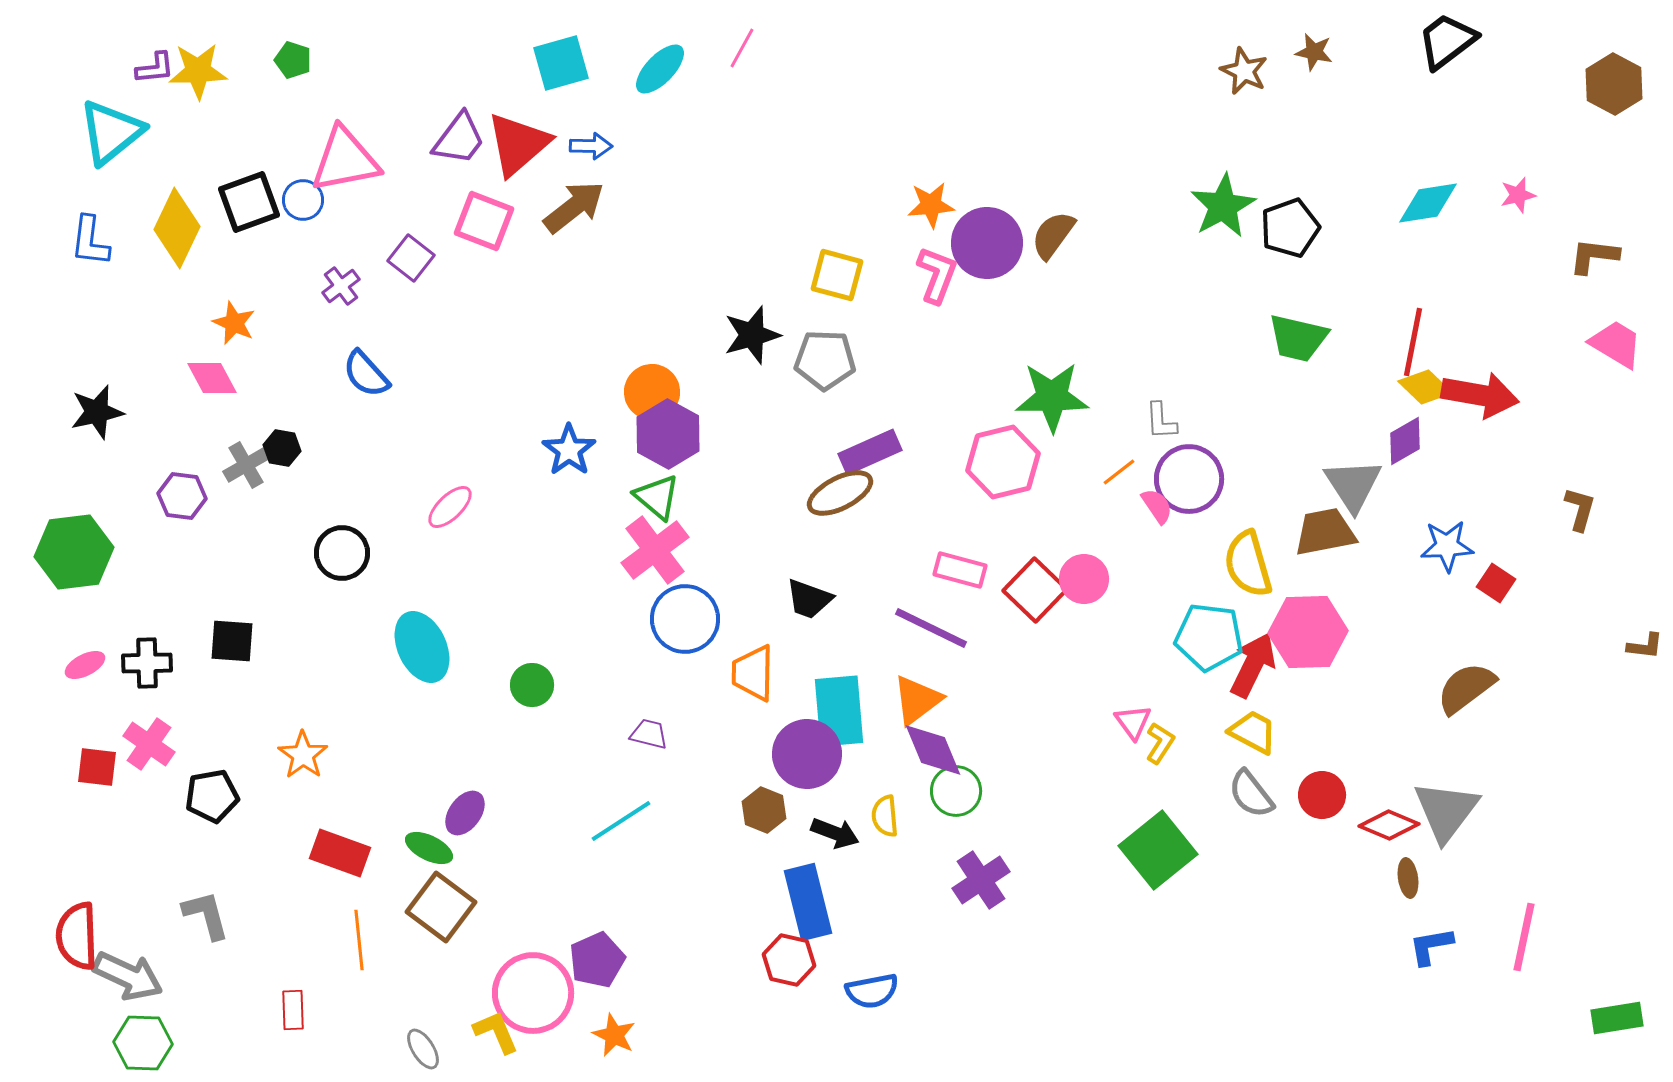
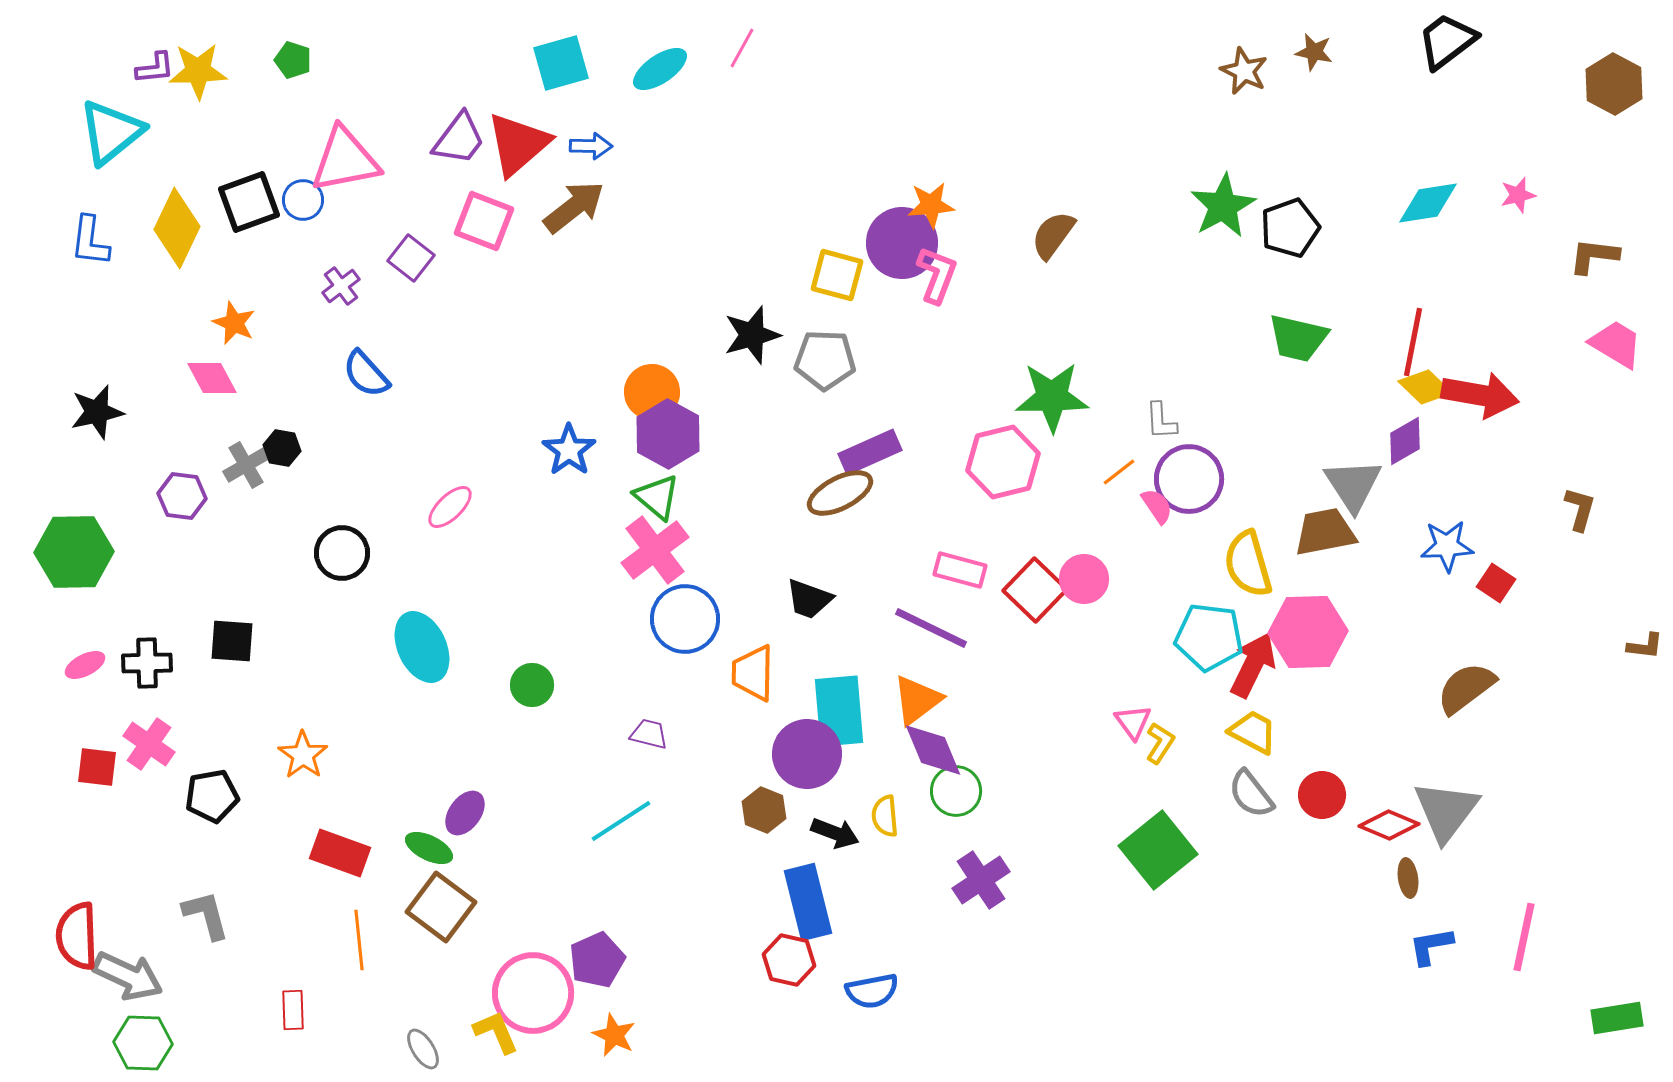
cyan ellipse at (660, 69): rotated 12 degrees clockwise
purple circle at (987, 243): moved 85 px left
green hexagon at (74, 552): rotated 6 degrees clockwise
